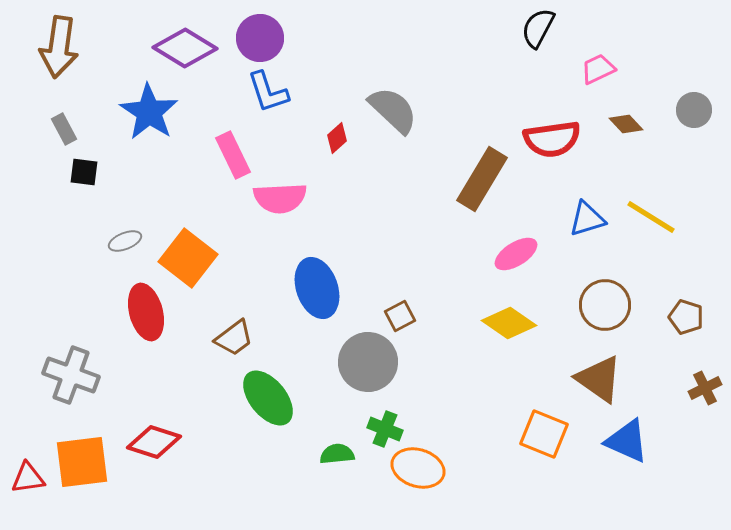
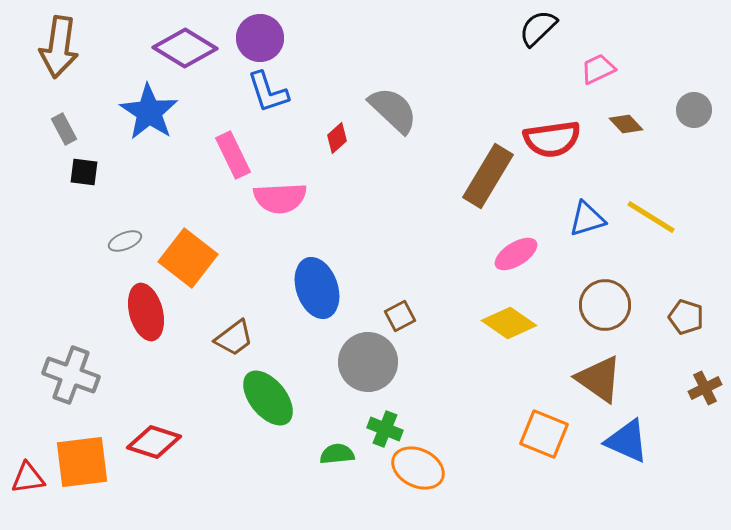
black semicircle at (538, 28): rotated 18 degrees clockwise
brown rectangle at (482, 179): moved 6 px right, 3 px up
orange ellipse at (418, 468): rotated 9 degrees clockwise
